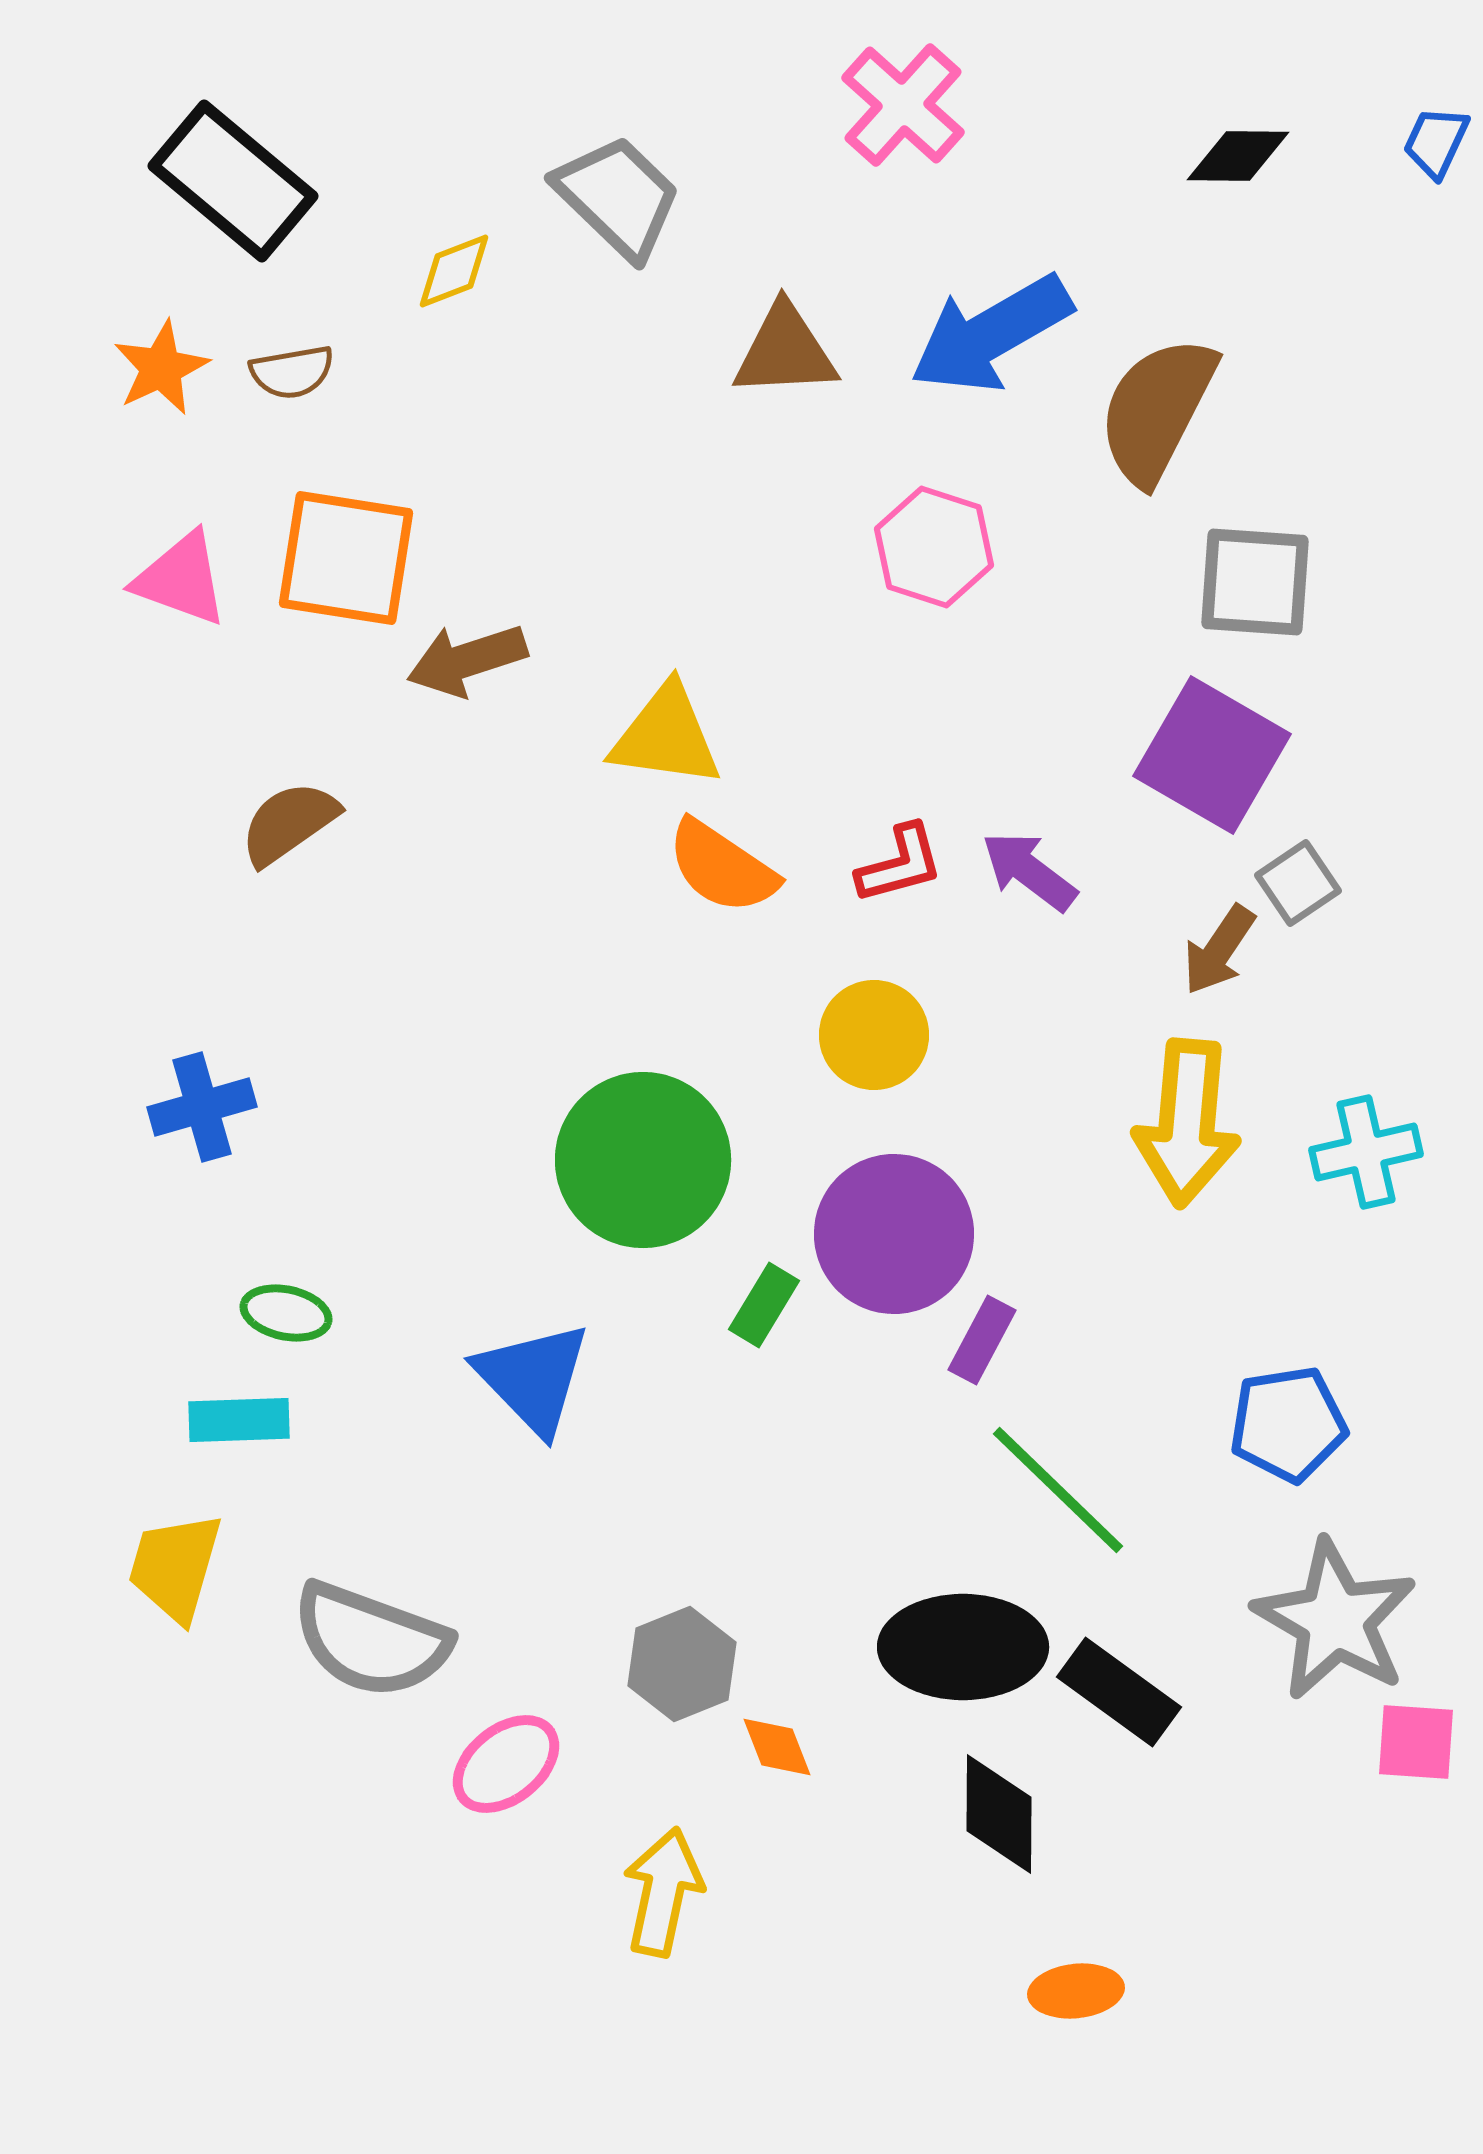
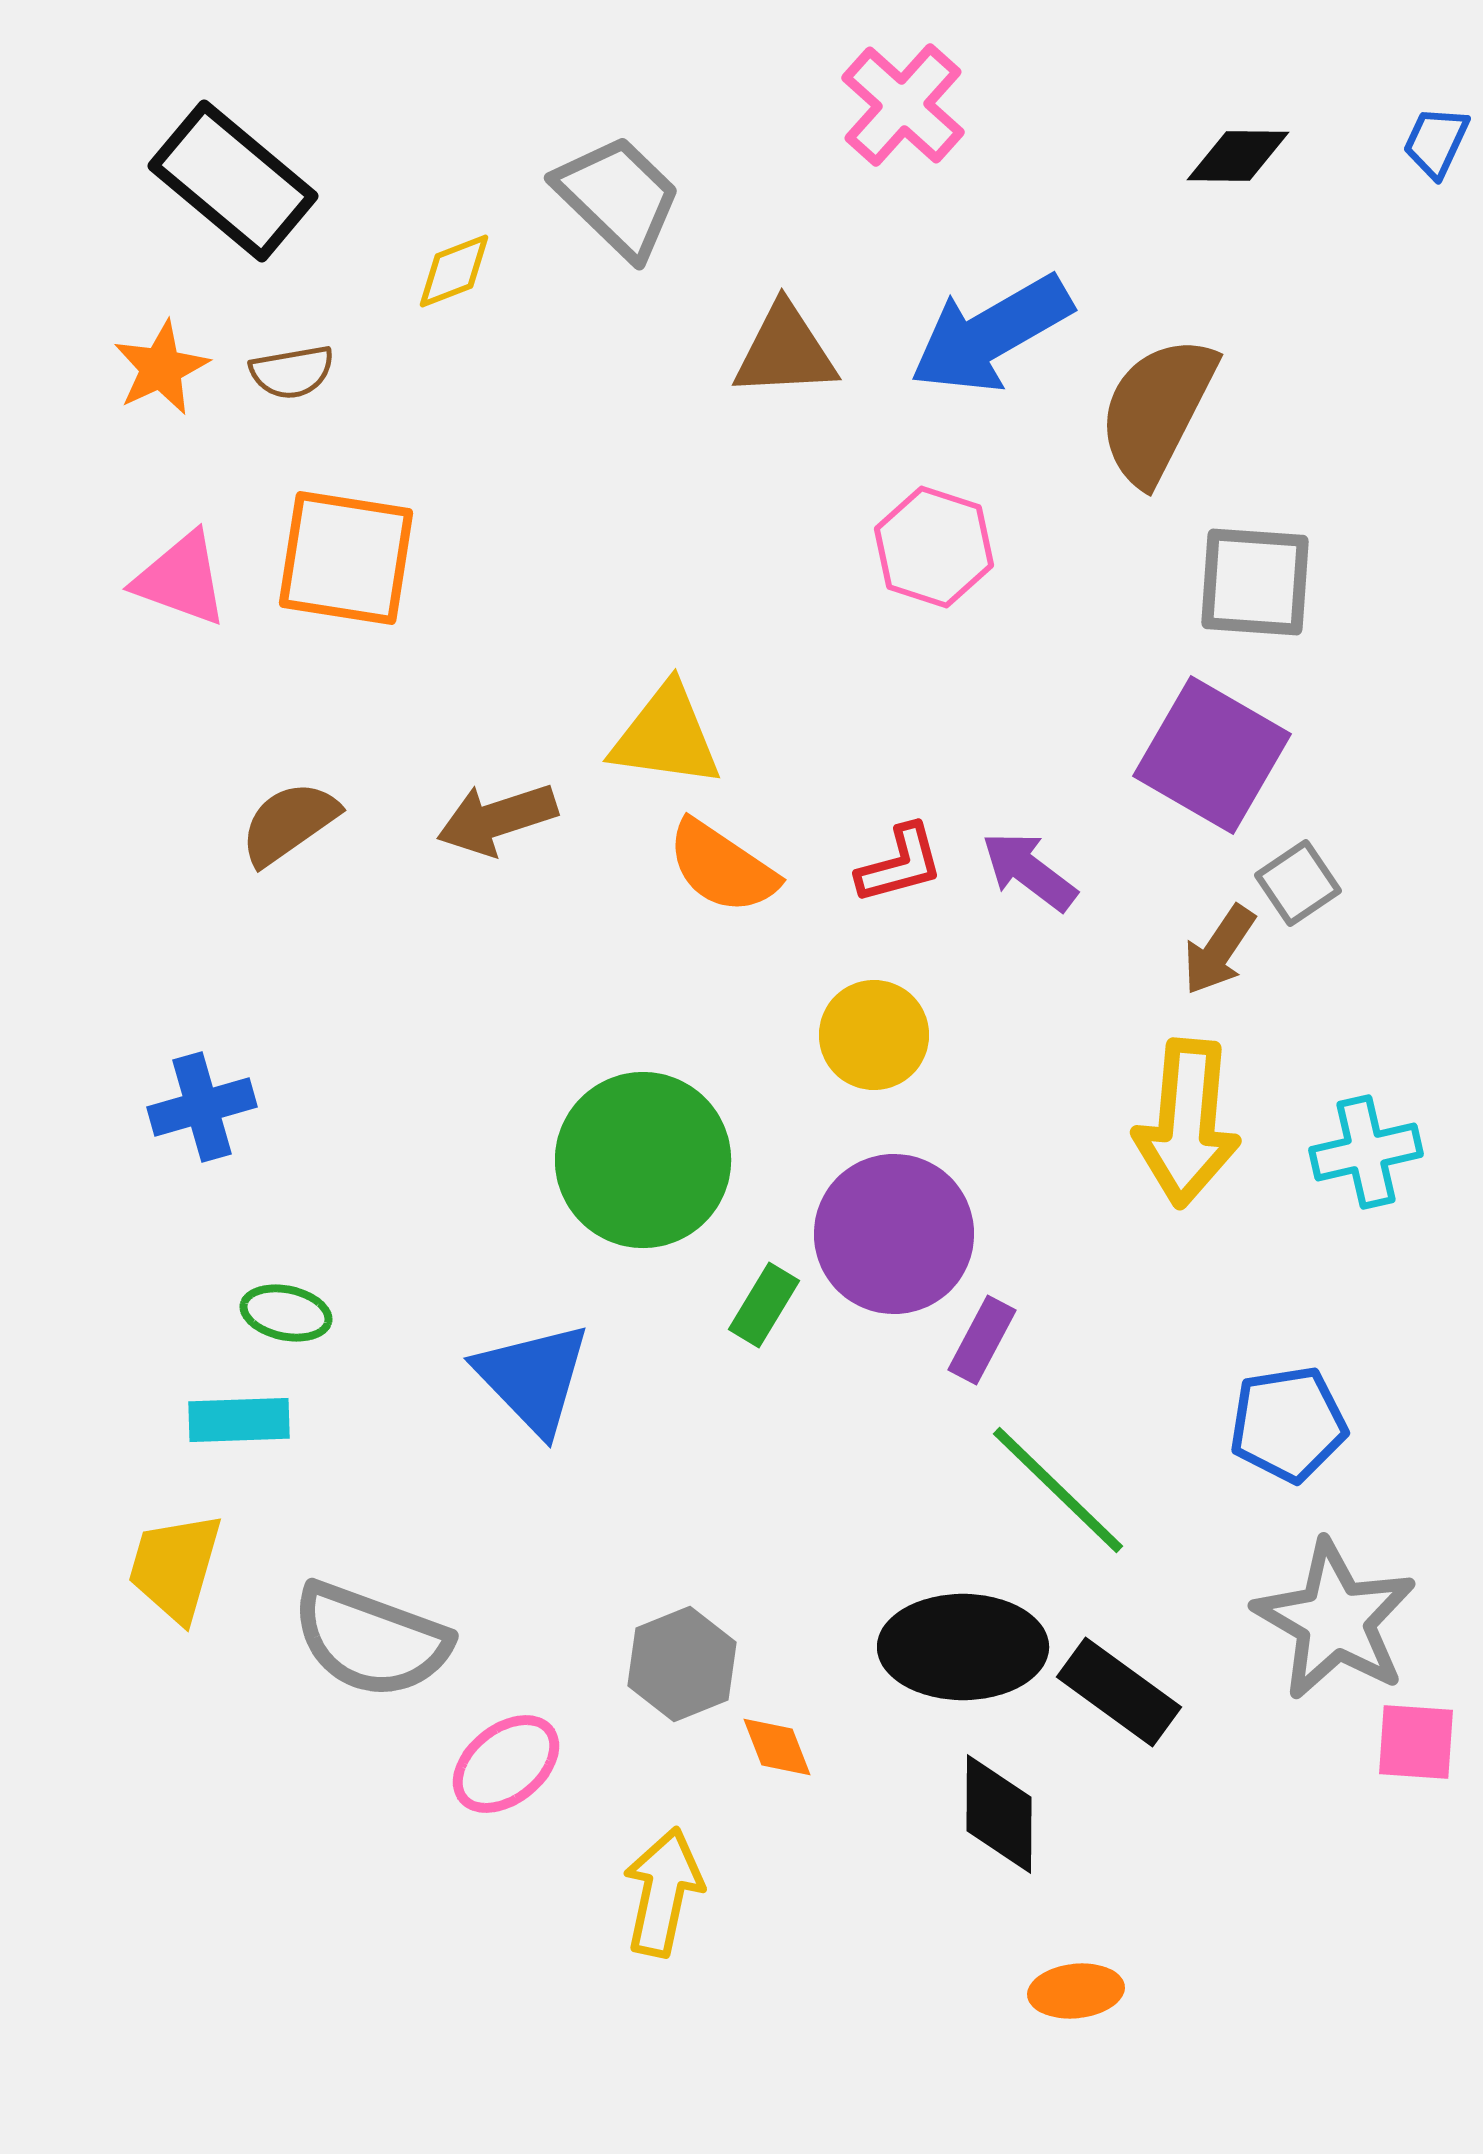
brown arrow at (467, 660): moved 30 px right, 159 px down
